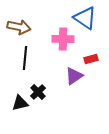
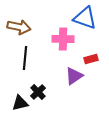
blue triangle: rotated 15 degrees counterclockwise
